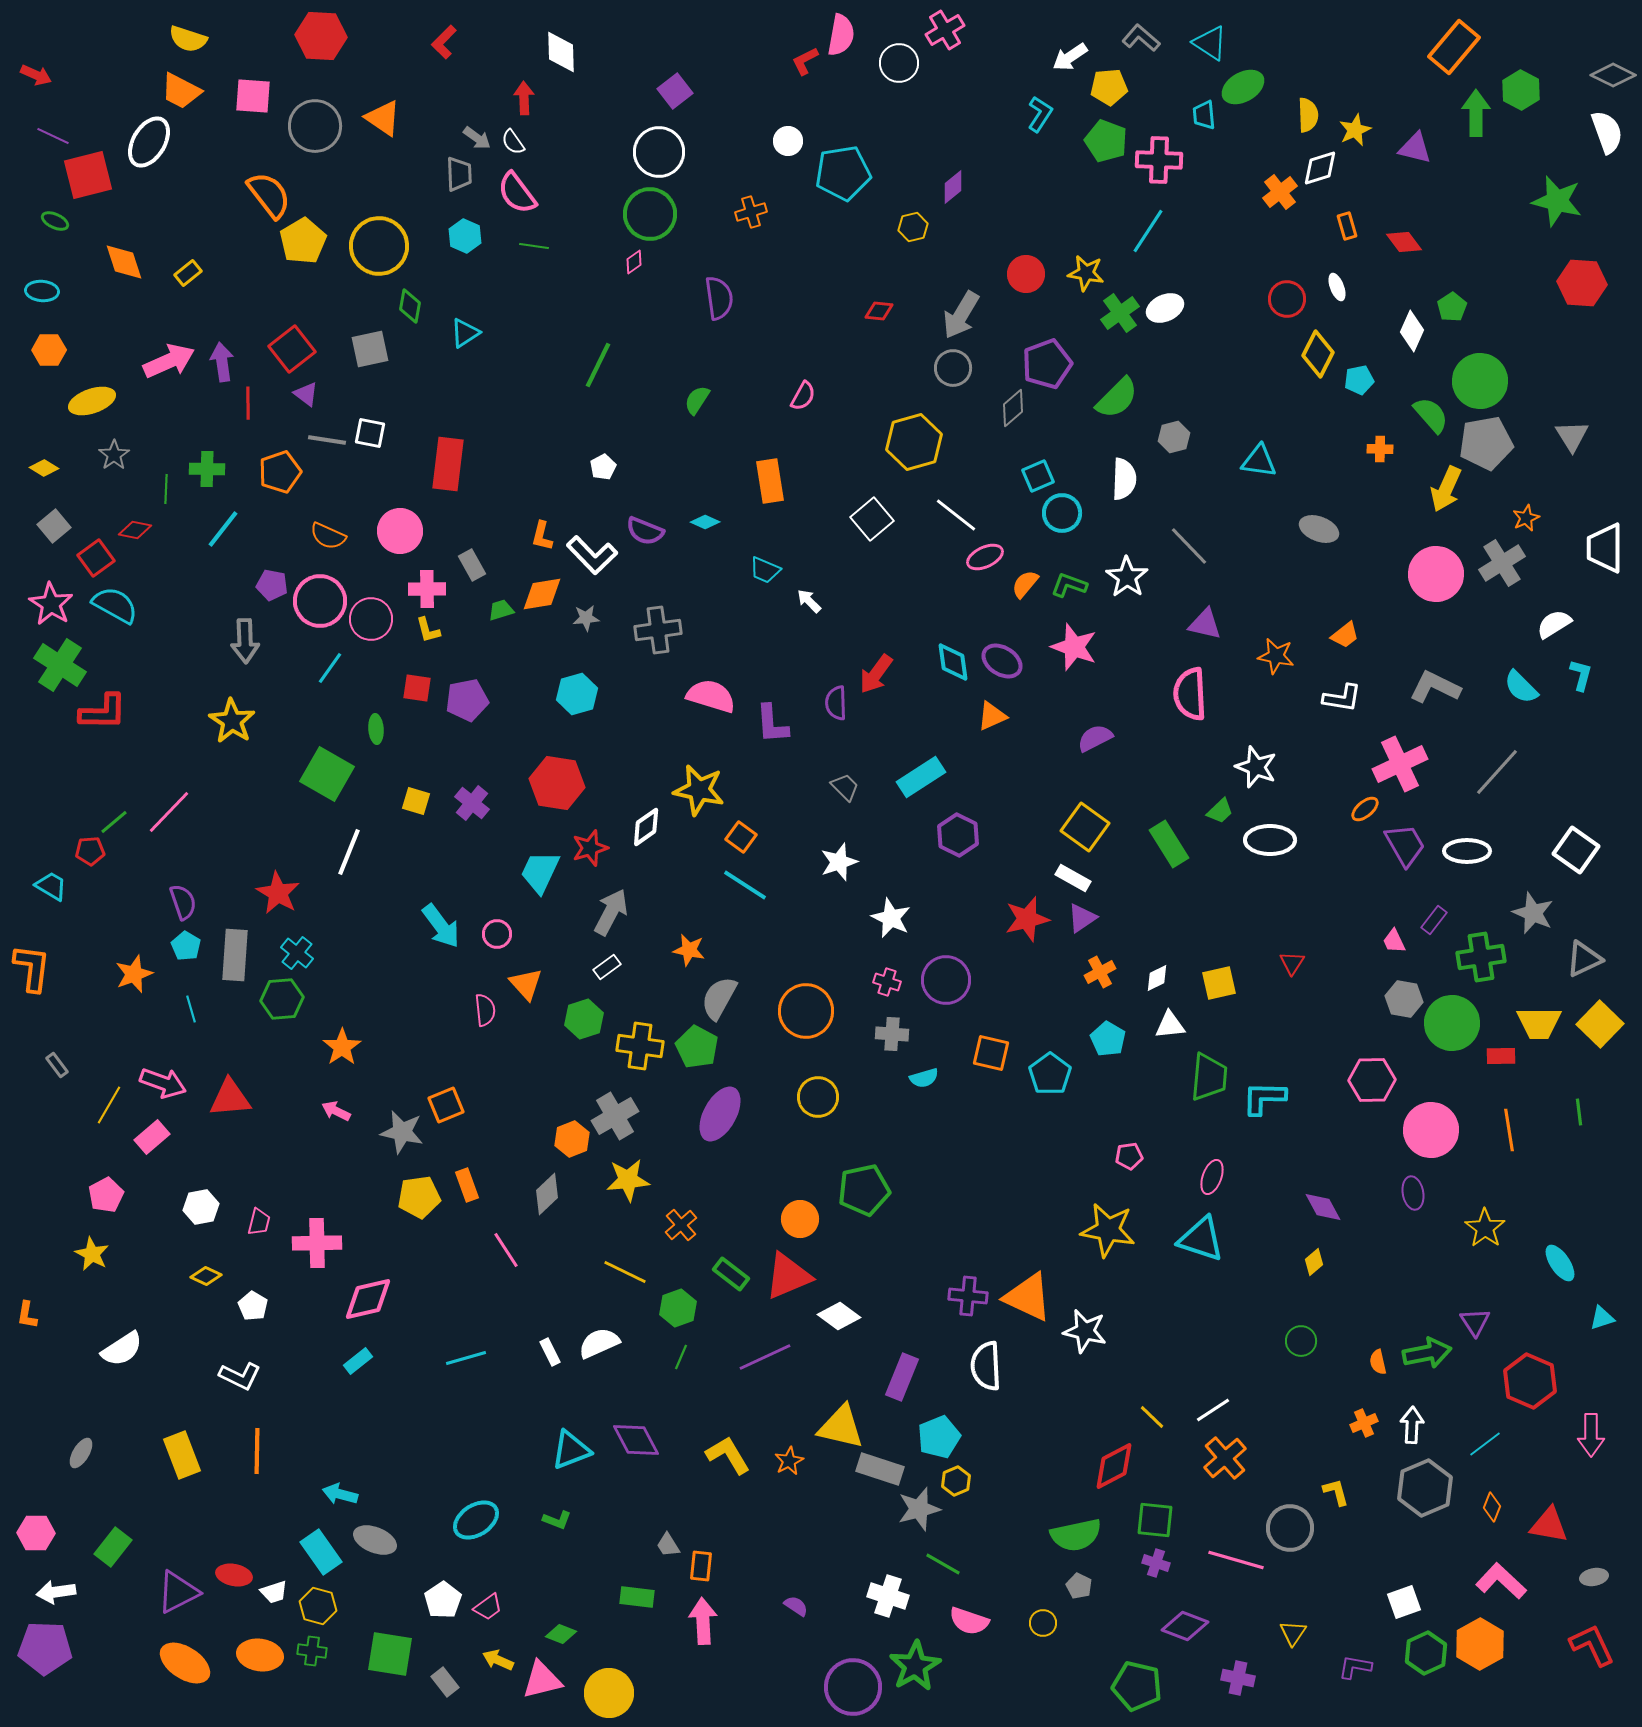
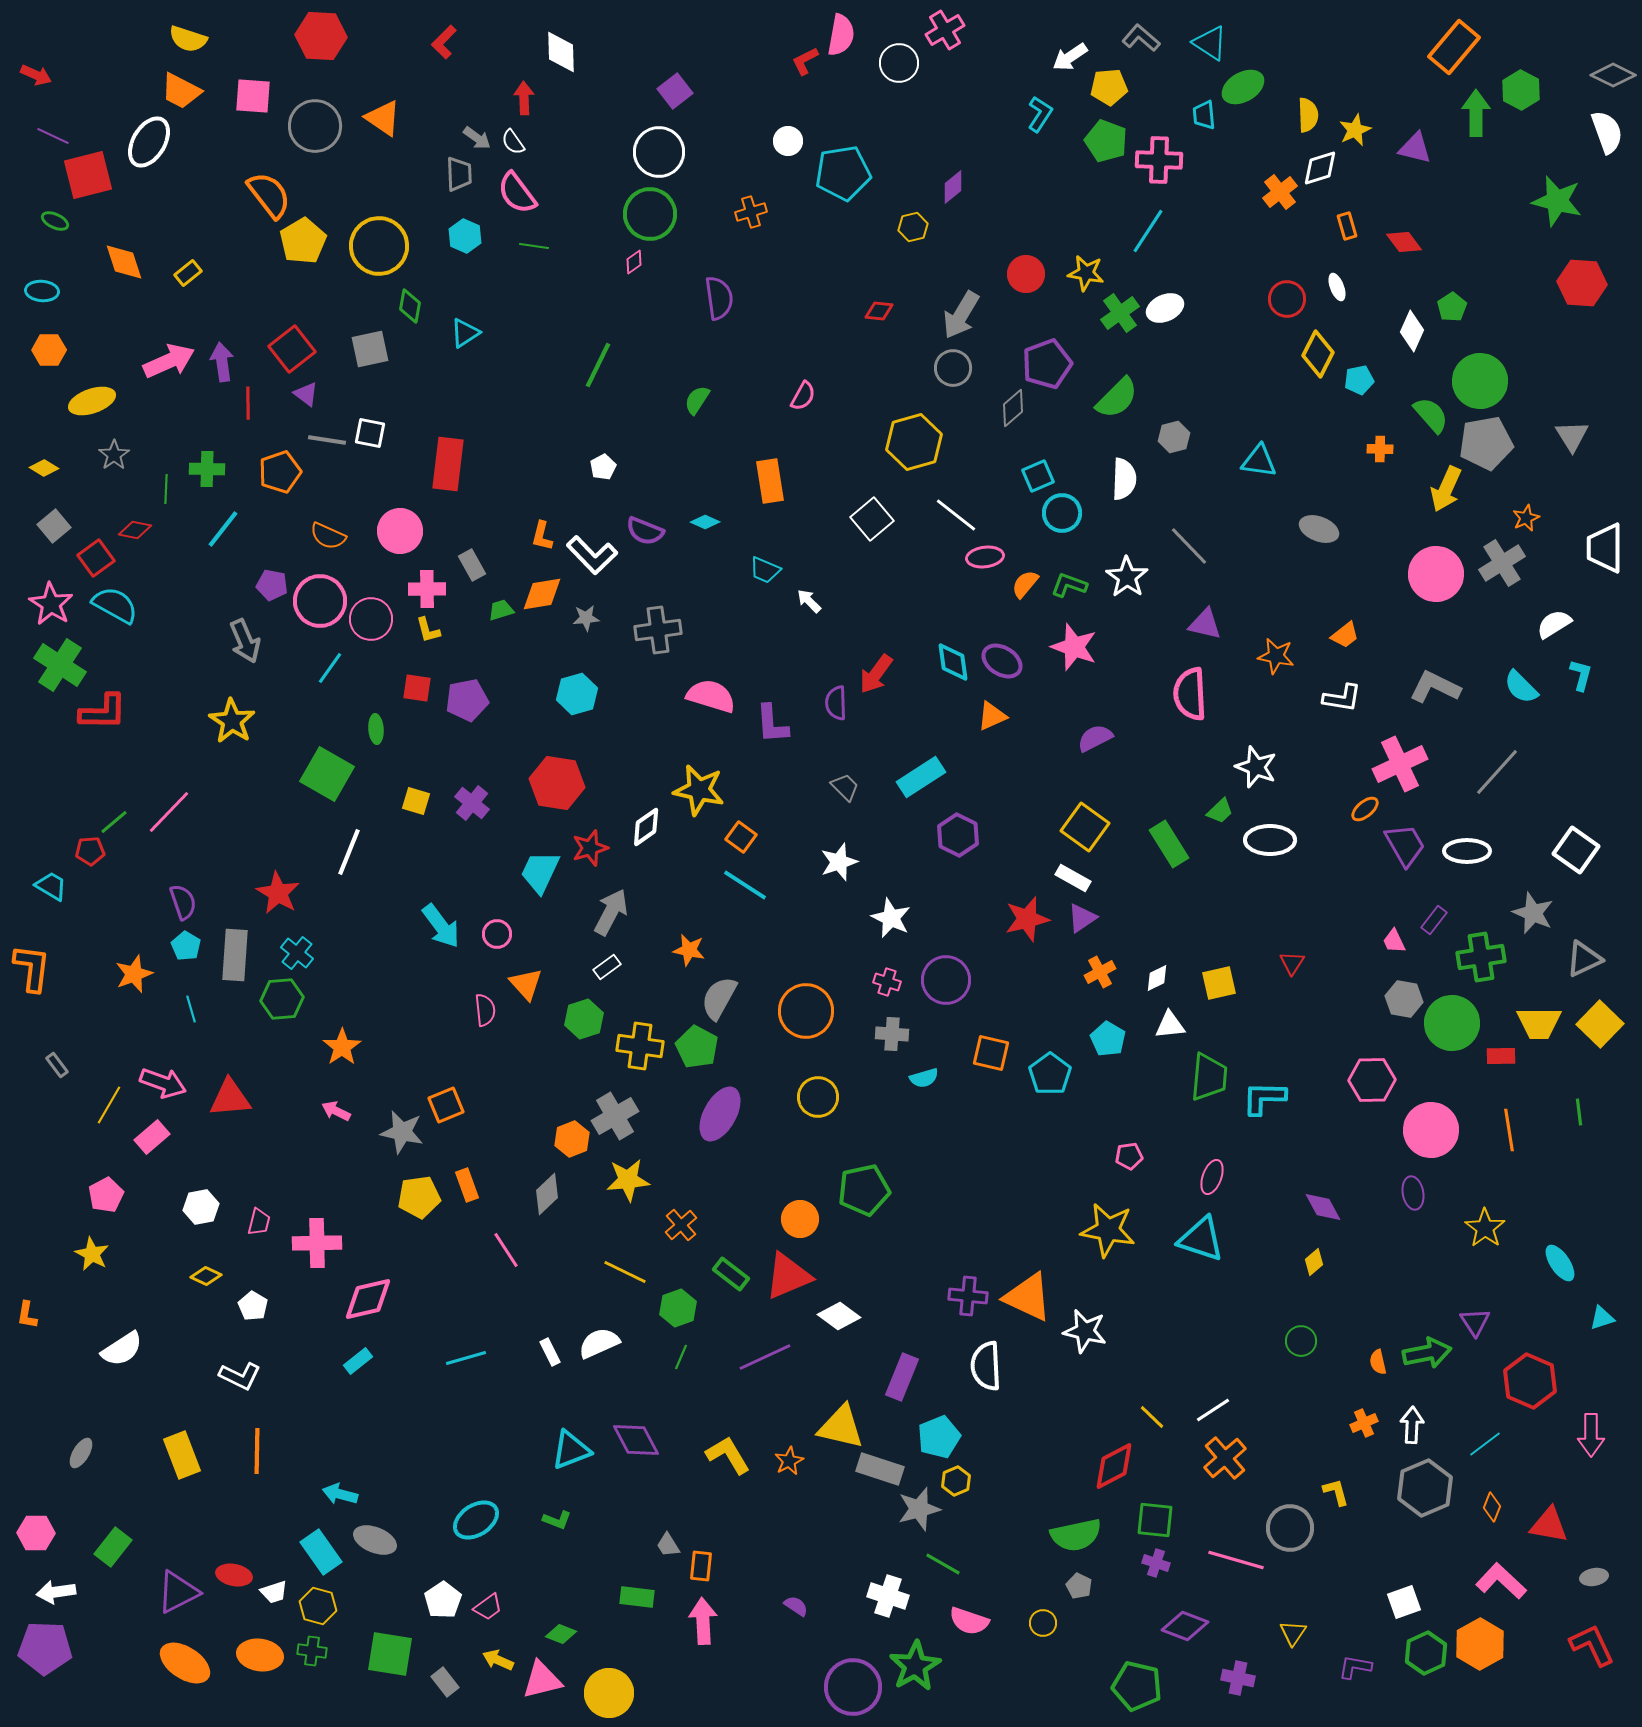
pink ellipse at (985, 557): rotated 18 degrees clockwise
gray arrow at (245, 641): rotated 21 degrees counterclockwise
